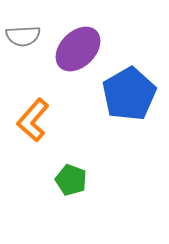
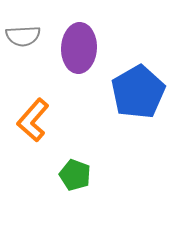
purple ellipse: moved 1 px right, 1 px up; rotated 42 degrees counterclockwise
blue pentagon: moved 9 px right, 2 px up
green pentagon: moved 4 px right, 5 px up
